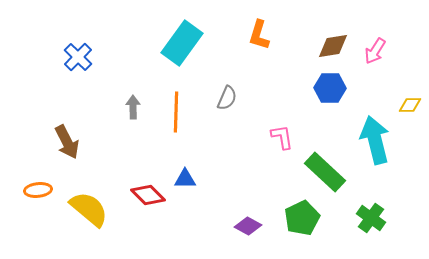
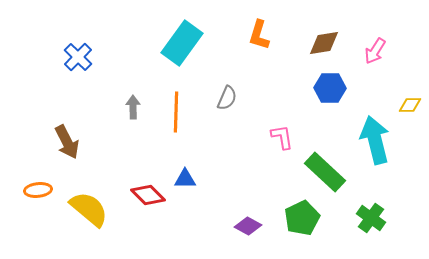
brown diamond: moved 9 px left, 3 px up
